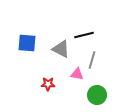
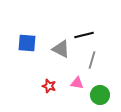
pink triangle: moved 9 px down
red star: moved 1 px right, 2 px down; rotated 16 degrees clockwise
green circle: moved 3 px right
